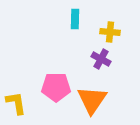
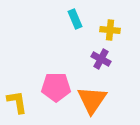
cyan rectangle: rotated 24 degrees counterclockwise
yellow cross: moved 2 px up
yellow L-shape: moved 1 px right, 1 px up
